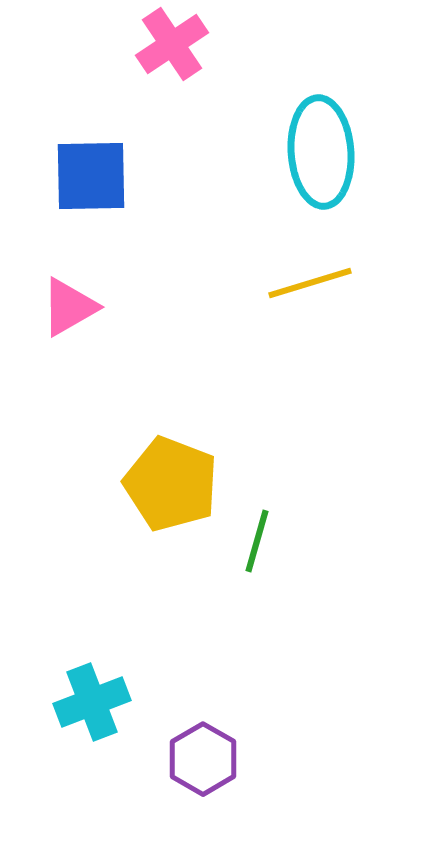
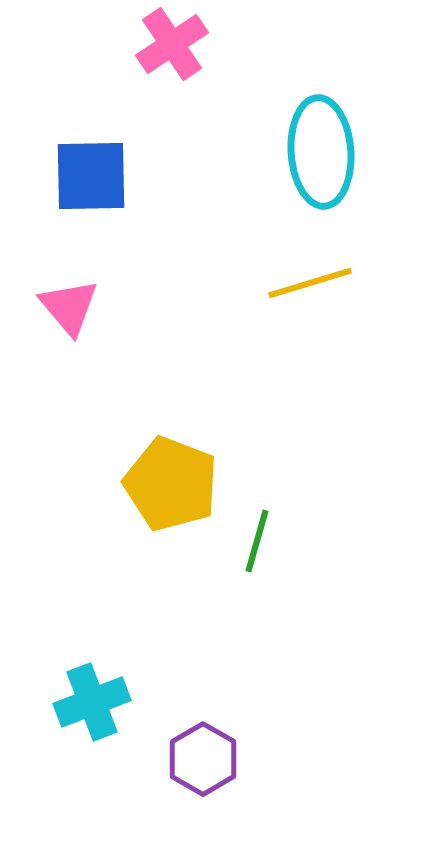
pink triangle: rotated 40 degrees counterclockwise
